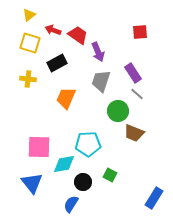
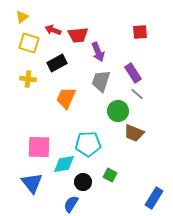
yellow triangle: moved 7 px left, 2 px down
red trapezoid: rotated 140 degrees clockwise
yellow square: moved 1 px left
